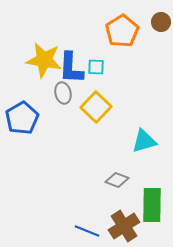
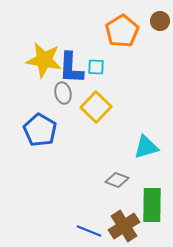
brown circle: moved 1 px left, 1 px up
blue pentagon: moved 18 px right, 12 px down; rotated 12 degrees counterclockwise
cyan triangle: moved 2 px right, 6 px down
blue line: moved 2 px right
